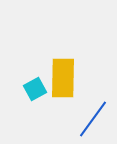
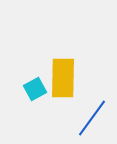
blue line: moved 1 px left, 1 px up
